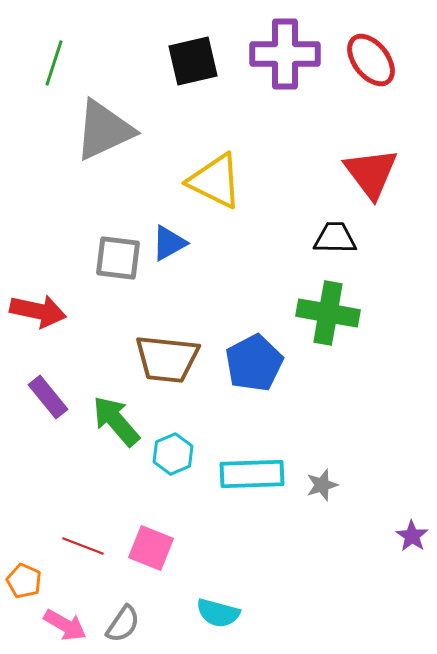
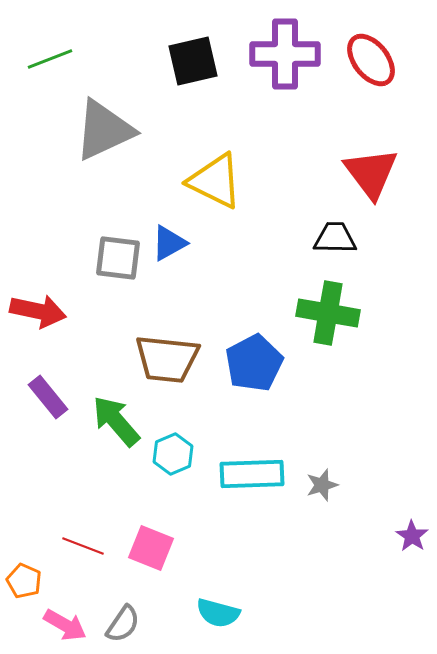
green line: moved 4 px left, 4 px up; rotated 51 degrees clockwise
